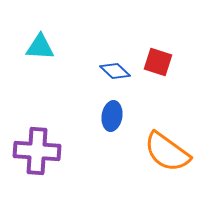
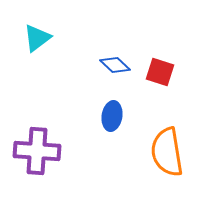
cyan triangle: moved 3 px left, 9 px up; rotated 40 degrees counterclockwise
red square: moved 2 px right, 10 px down
blue diamond: moved 6 px up
orange semicircle: rotated 45 degrees clockwise
